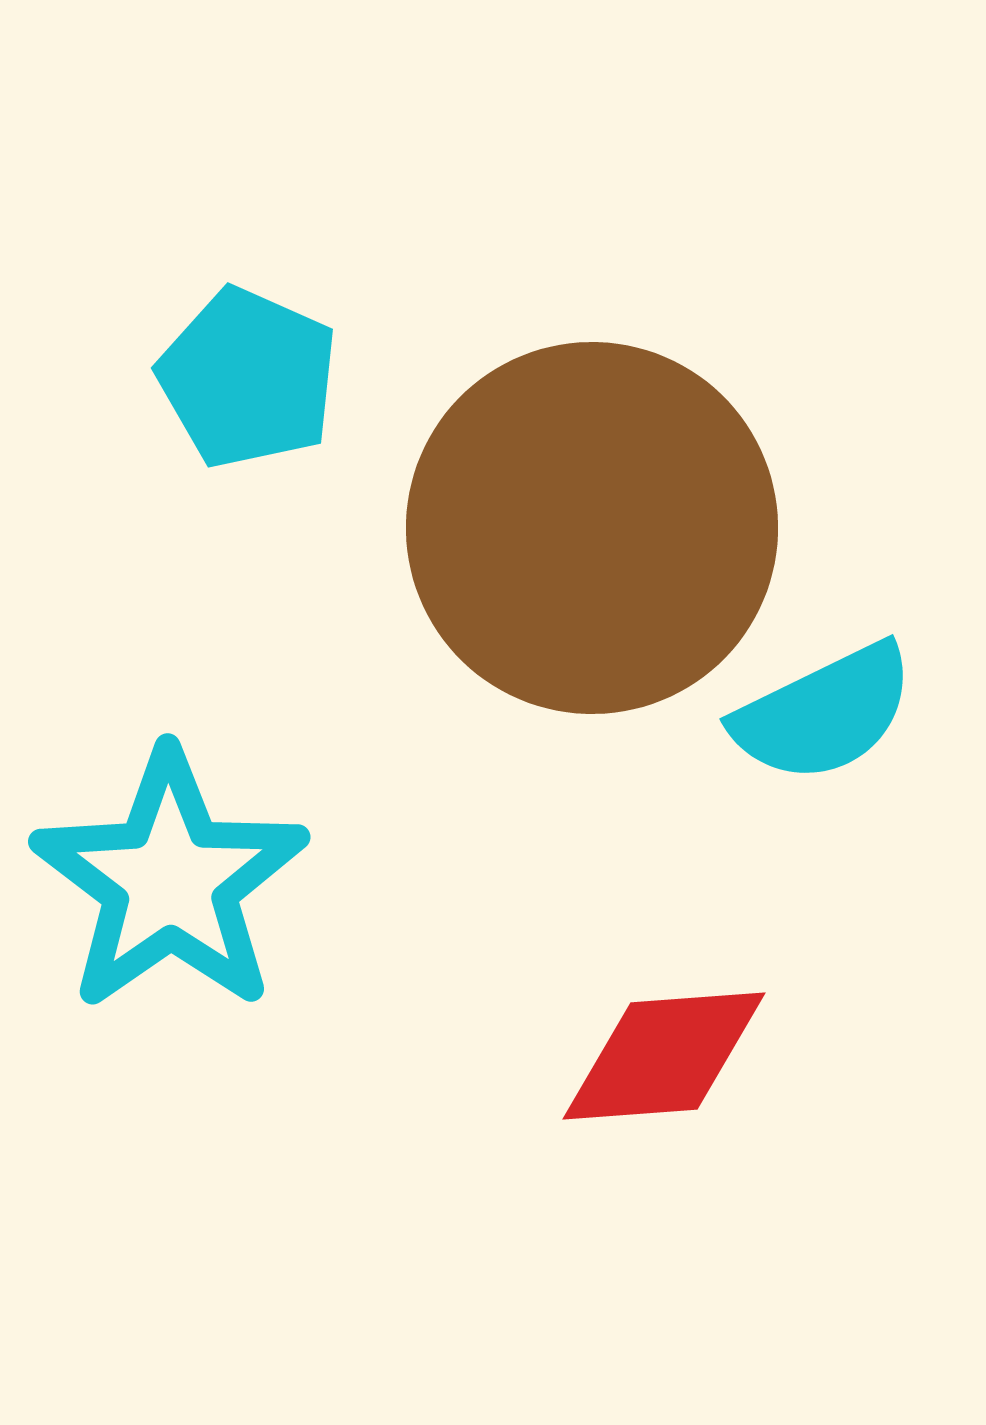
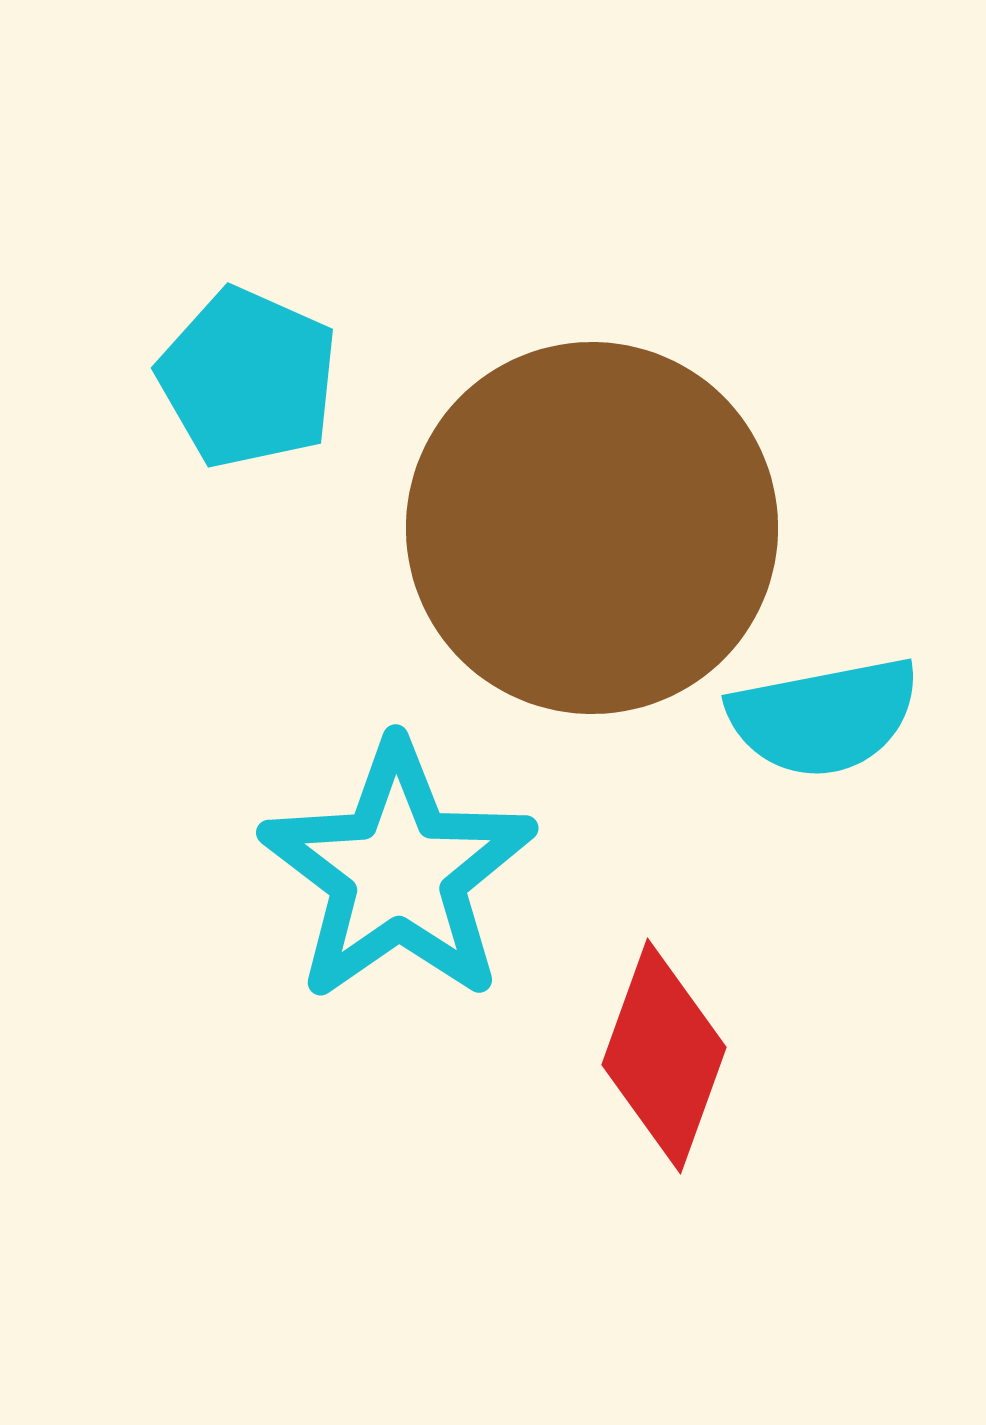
cyan semicircle: moved 4 px down; rotated 15 degrees clockwise
cyan star: moved 228 px right, 9 px up
red diamond: rotated 66 degrees counterclockwise
